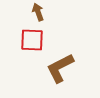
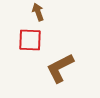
red square: moved 2 px left
